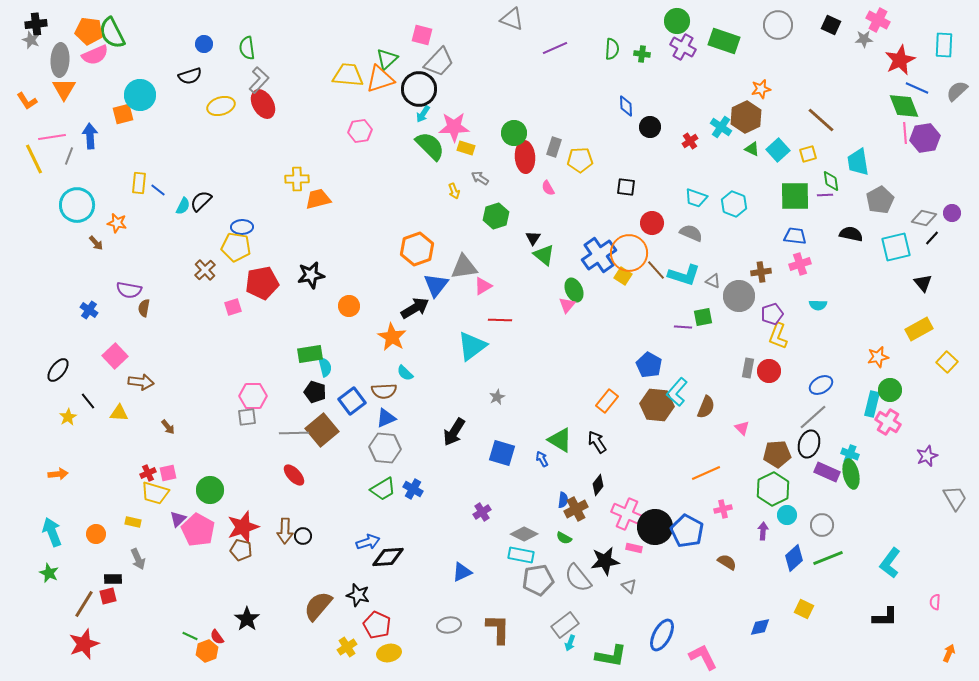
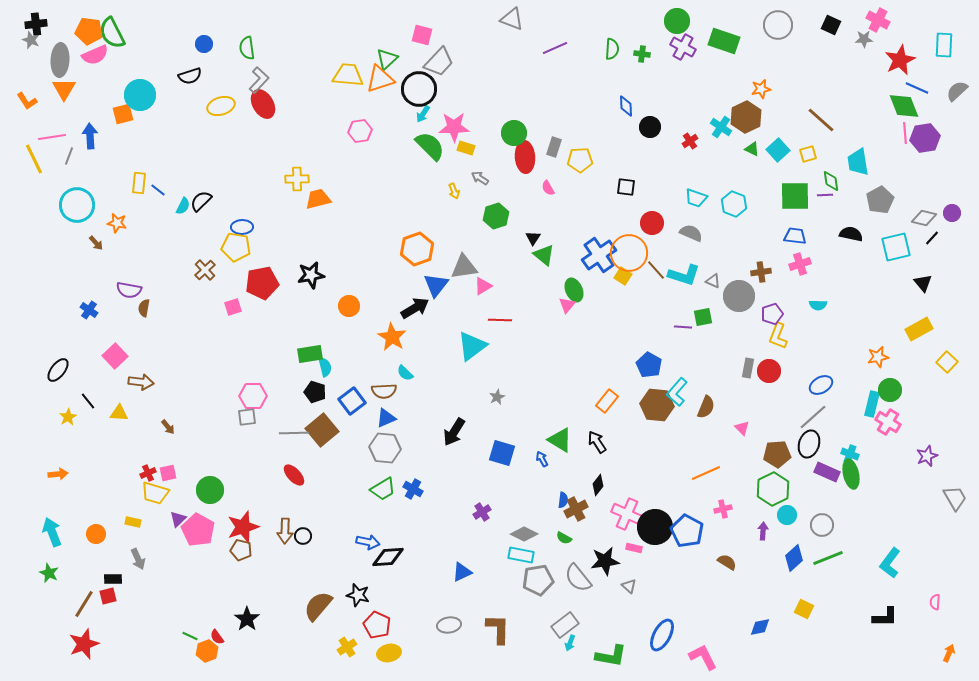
blue arrow at (368, 542): rotated 30 degrees clockwise
